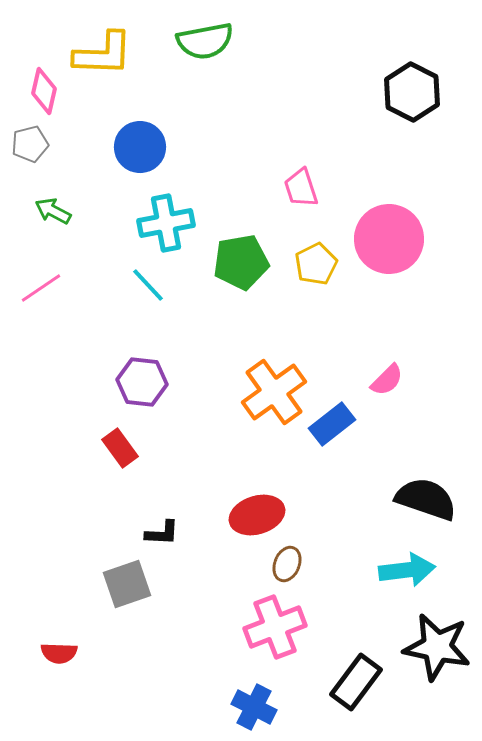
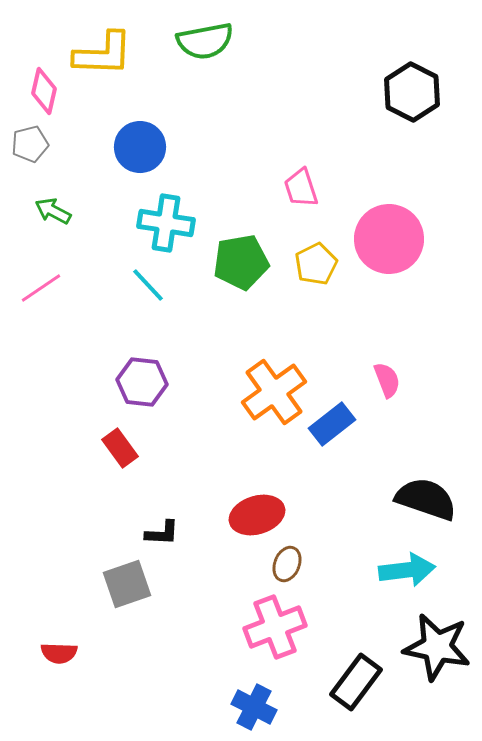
cyan cross: rotated 20 degrees clockwise
pink semicircle: rotated 66 degrees counterclockwise
